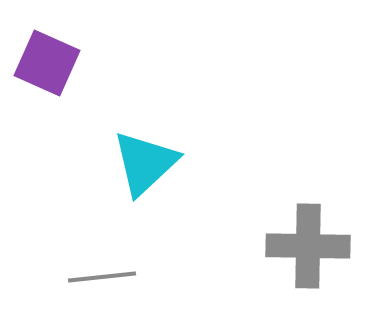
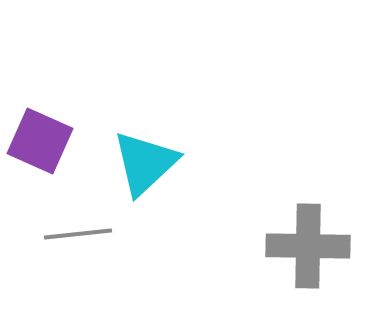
purple square: moved 7 px left, 78 px down
gray line: moved 24 px left, 43 px up
